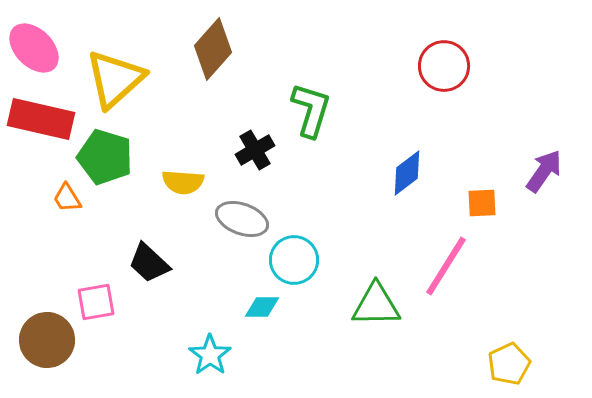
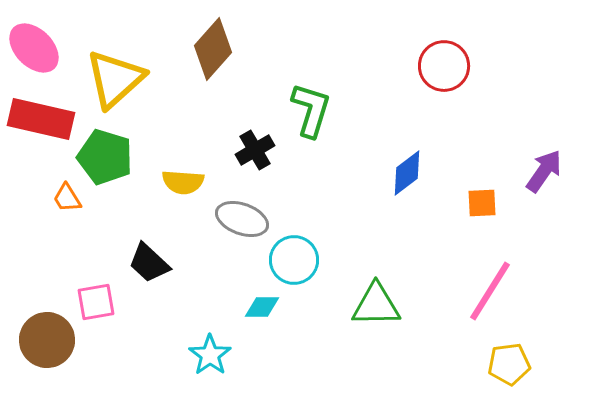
pink line: moved 44 px right, 25 px down
yellow pentagon: rotated 18 degrees clockwise
